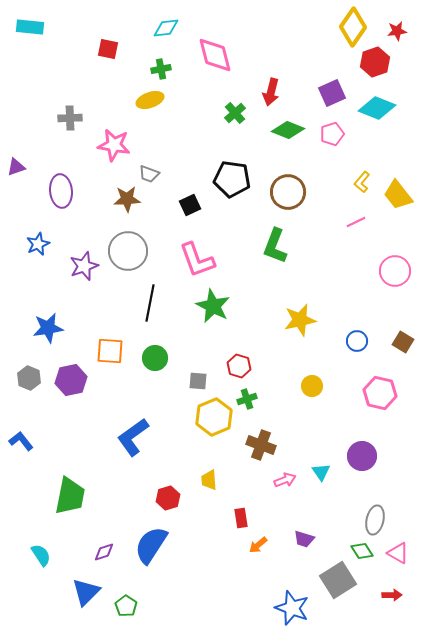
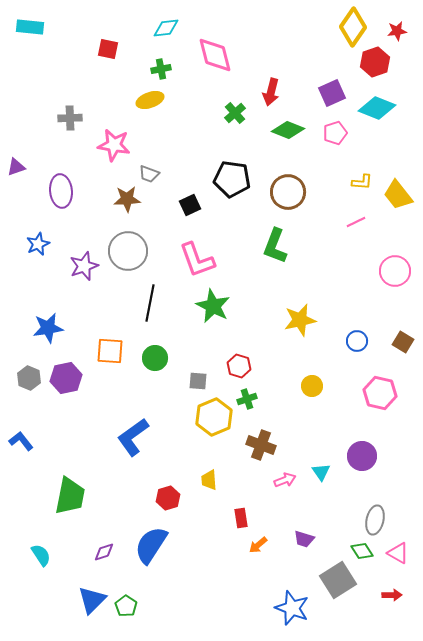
pink pentagon at (332, 134): moved 3 px right, 1 px up
yellow L-shape at (362, 182): rotated 125 degrees counterclockwise
purple hexagon at (71, 380): moved 5 px left, 2 px up
blue triangle at (86, 592): moved 6 px right, 8 px down
